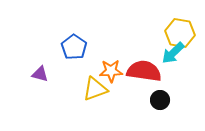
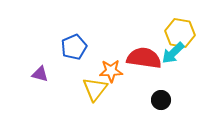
blue pentagon: rotated 15 degrees clockwise
red semicircle: moved 13 px up
yellow triangle: rotated 32 degrees counterclockwise
black circle: moved 1 px right
